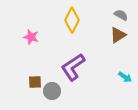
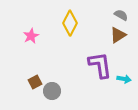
yellow diamond: moved 2 px left, 3 px down
pink star: moved 1 px up; rotated 28 degrees clockwise
purple L-shape: moved 27 px right, 2 px up; rotated 116 degrees clockwise
cyan arrow: moved 1 px left, 2 px down; rotated 24 degrees counterclockwise
brown square: rotated 24 degrees counterclockwise
